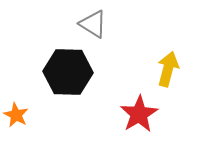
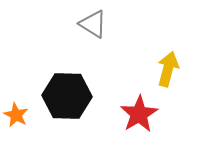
black hexagon: moved 1 px left, 24 px down
